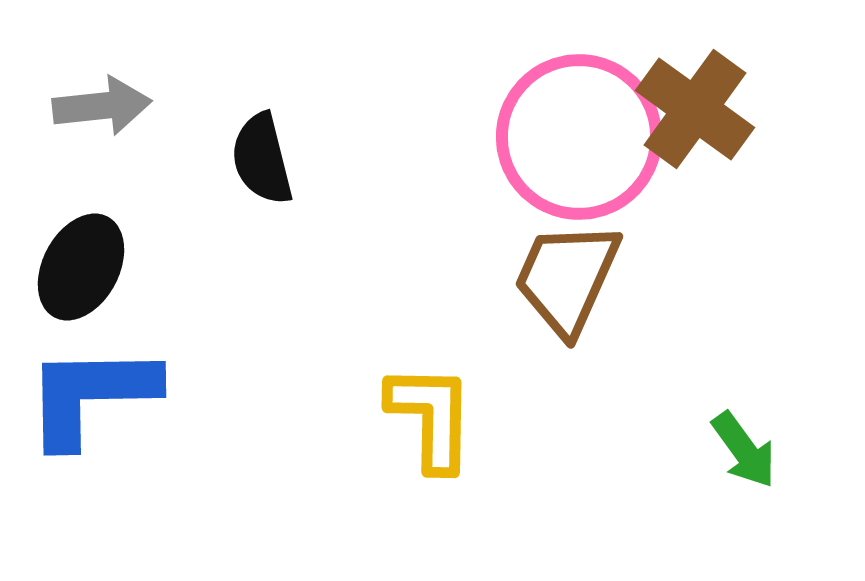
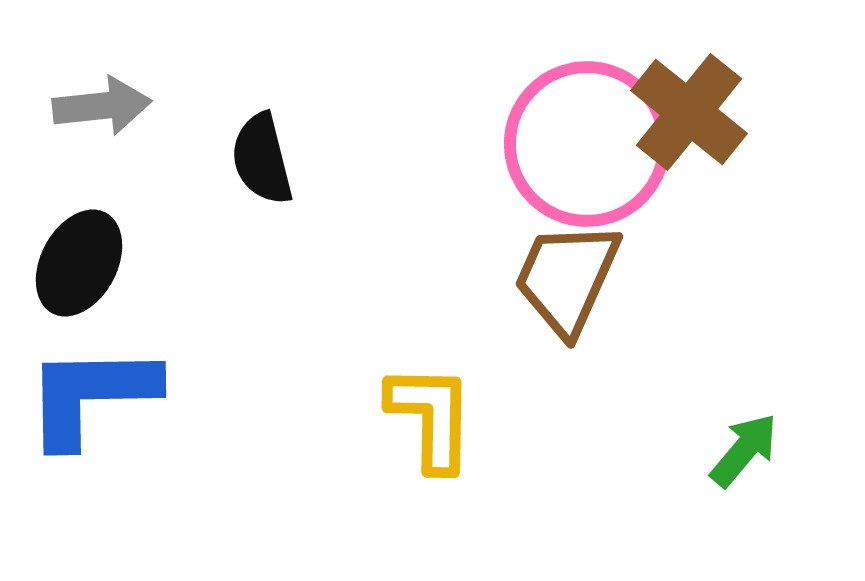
brown cross: moved 6 px left, 3 px down; rotated 3 degrees clockwise
pink circle: moved 8 px right, 7 px down
black ellipse: moved 2 px left, 4 px up
green arrow: rotated 104 degrees counterclockwise
